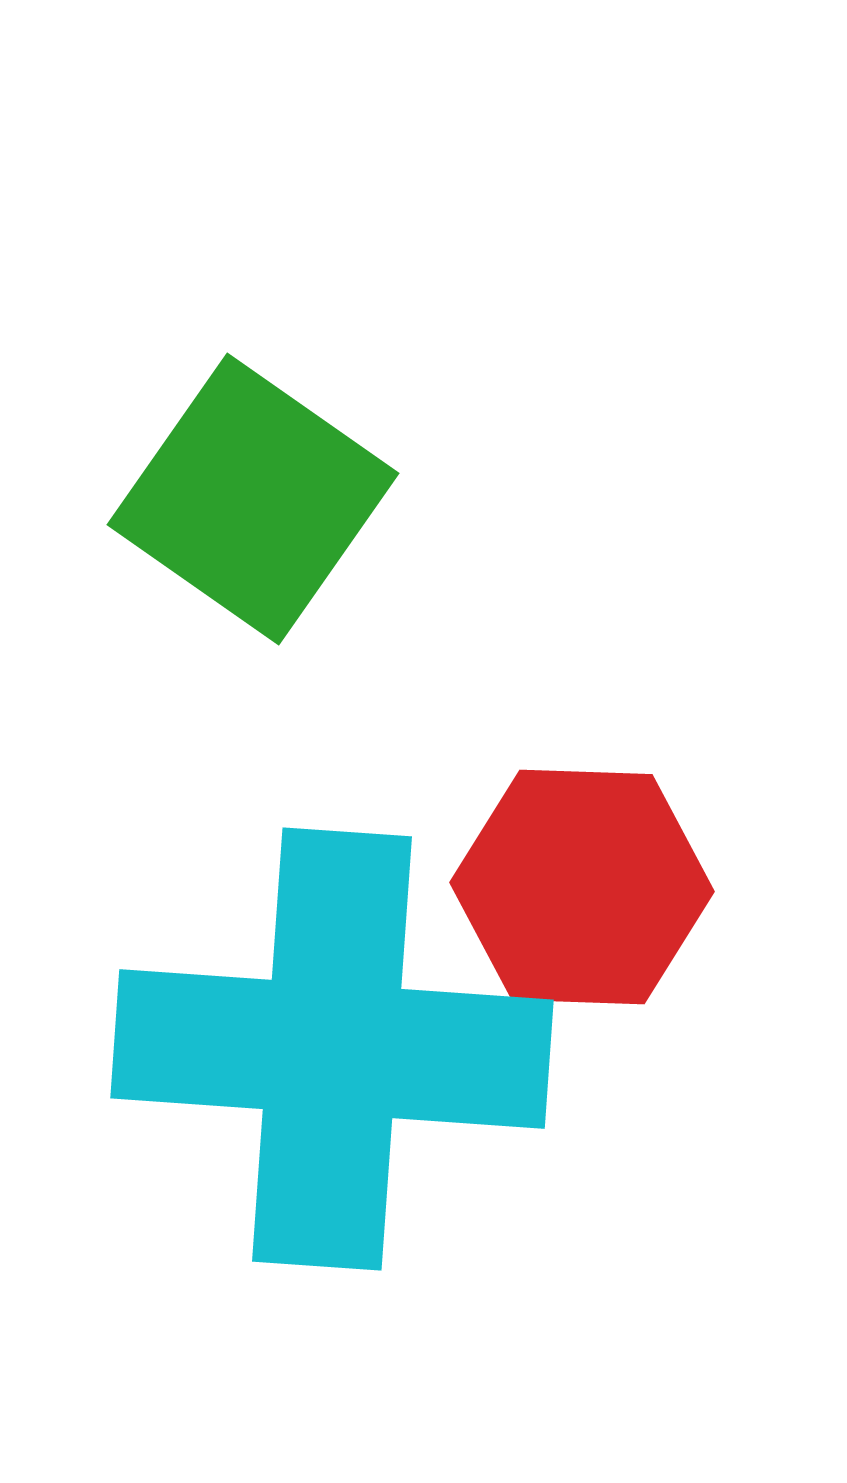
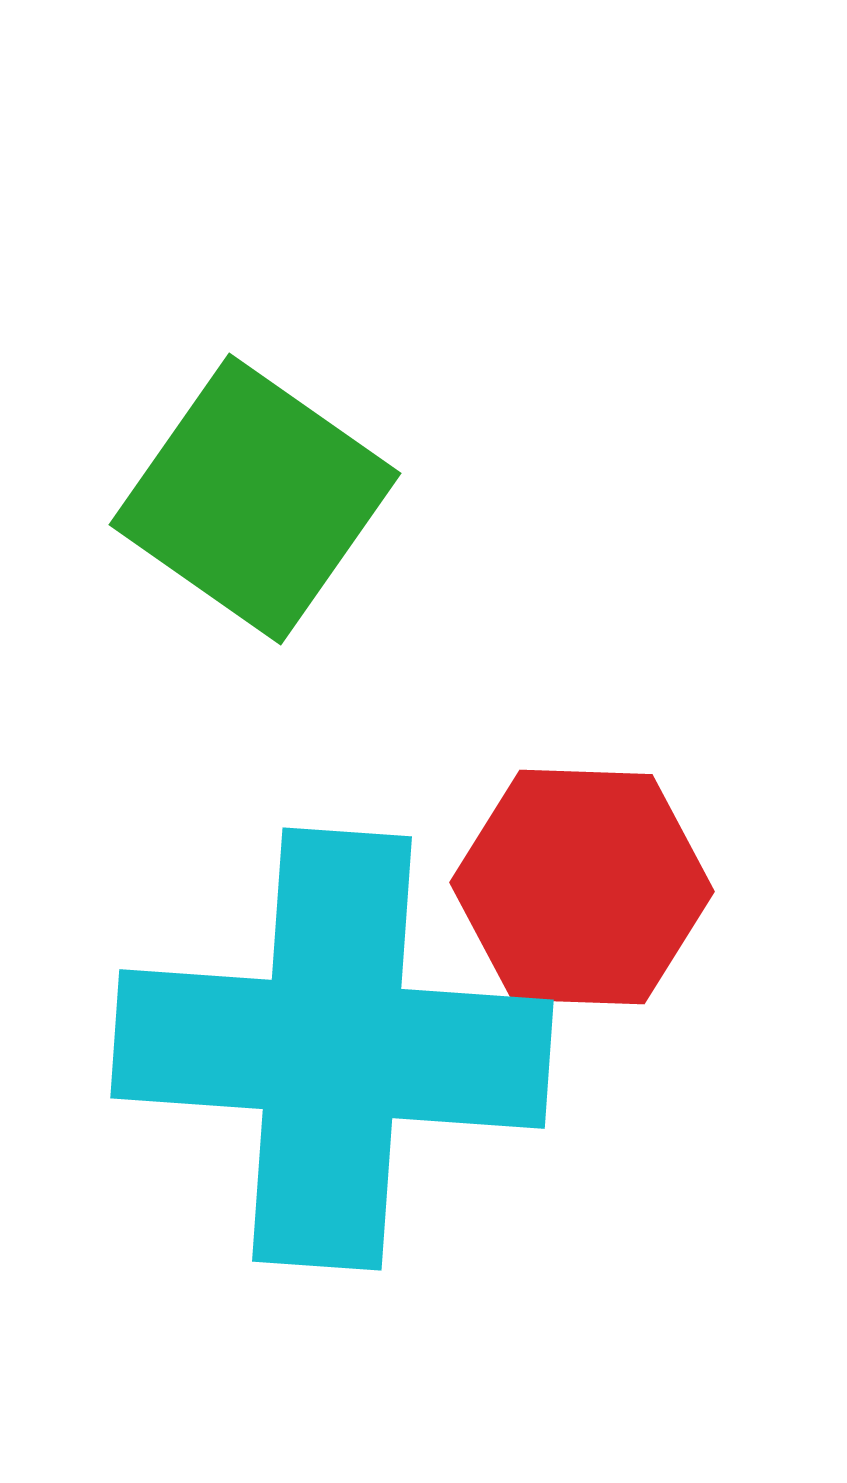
green square: moved 2 px right
